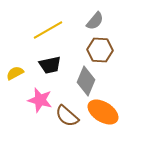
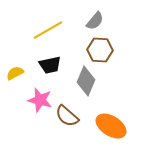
orange ellipse: moved 8 px right, 14 px down
